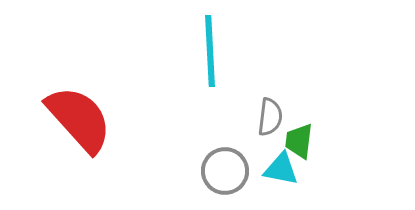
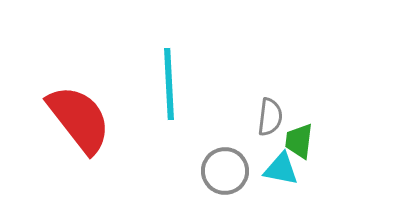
cyan line: moved 41 px left, 33 px down
red semicircle: rotated 4 degrees clockwise
